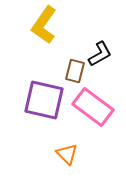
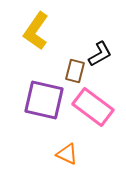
yellow L-shape: moved 8 px left, 6 px down
orange triangle: rotated 20 degrees counterclockwise
